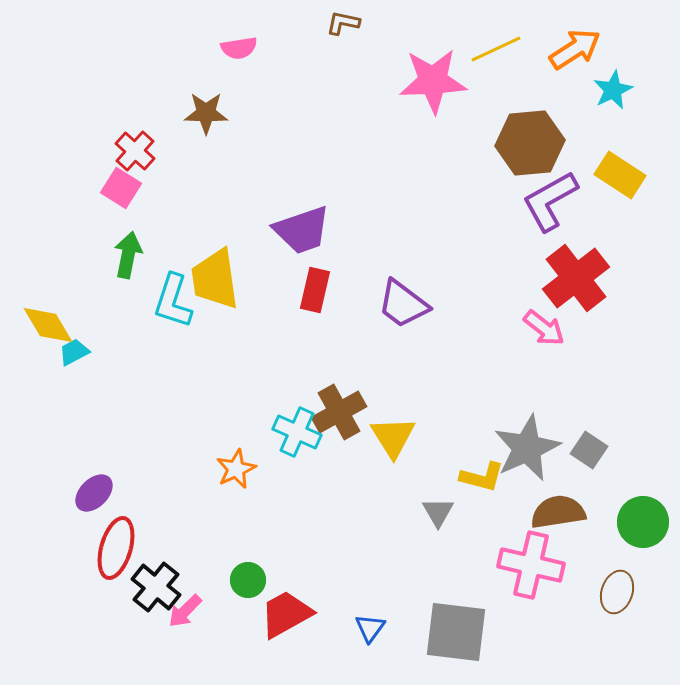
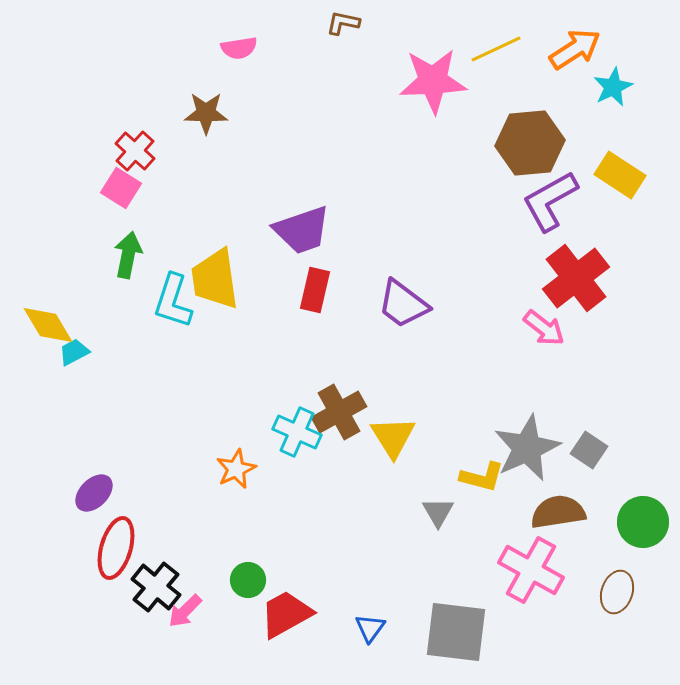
cyan star at (613, 90): moved 3 px up
pink cross at (531, 565): moved 5 px down; rotated 16 degrees clockwise
